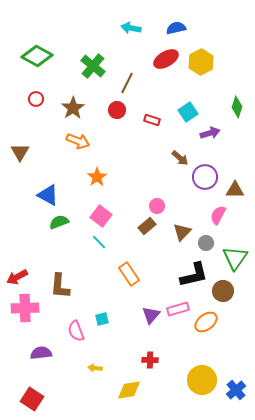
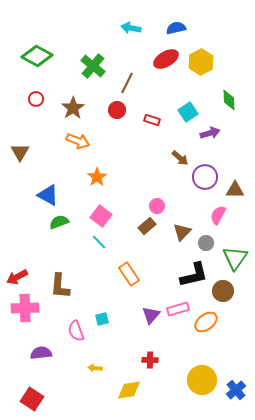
green diamond at (237, 107): moved 8 px left, 7 px up; rotated 20 degrees counterclockwise
